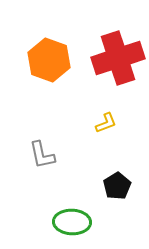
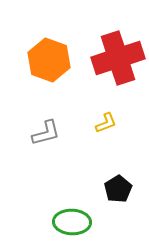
gray L-shape: moved 4 px right, 22 px up; rotated 92 degrees counterclockwise
black pentagon: moved 1 px right, 3 px down
